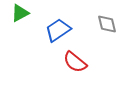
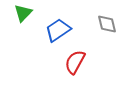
green triangle: moved 3 px right; rotated 18 degrees counterclockwise
red semicircle: rotated 80 degrees clockwise
